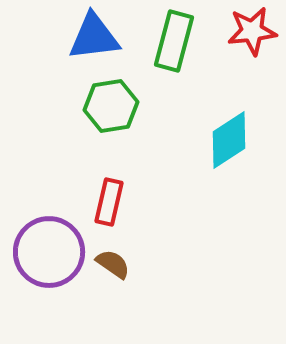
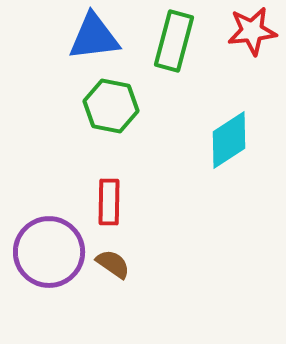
green hexagon: rotated 20 degrees clockwise
red rectangle: rotated 12 degrees counterclockwise
